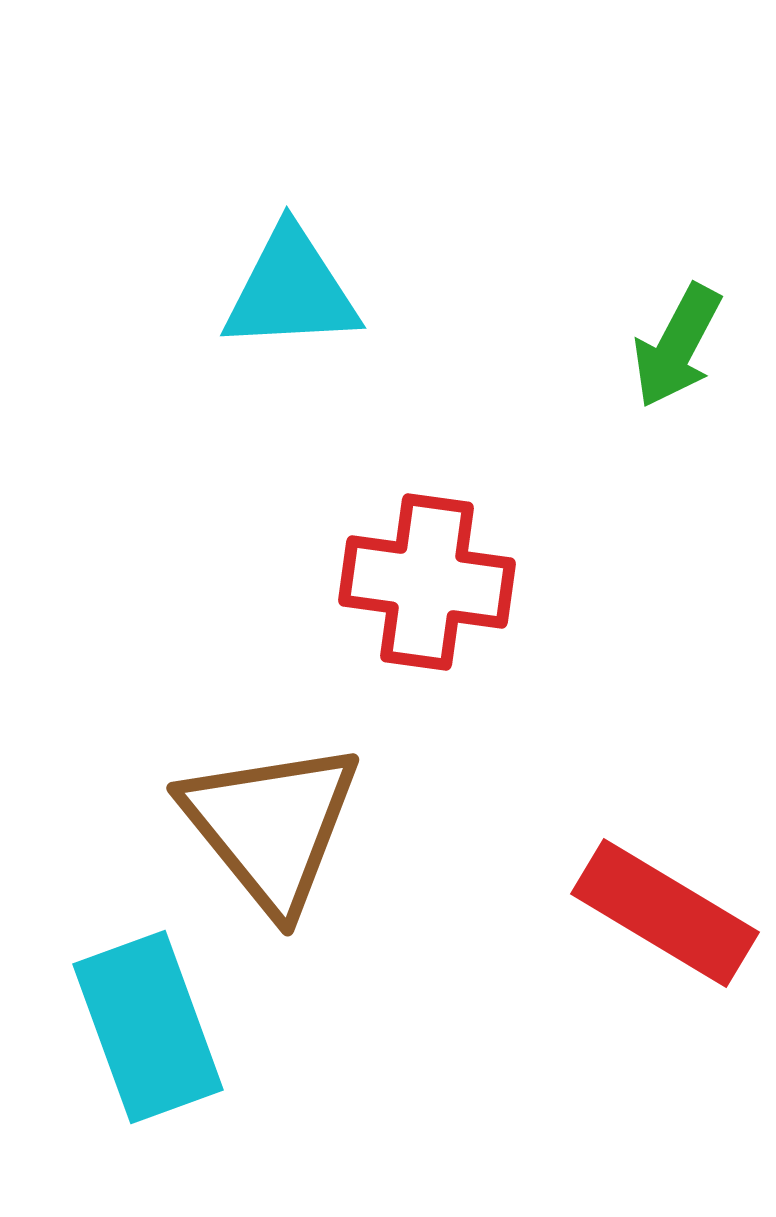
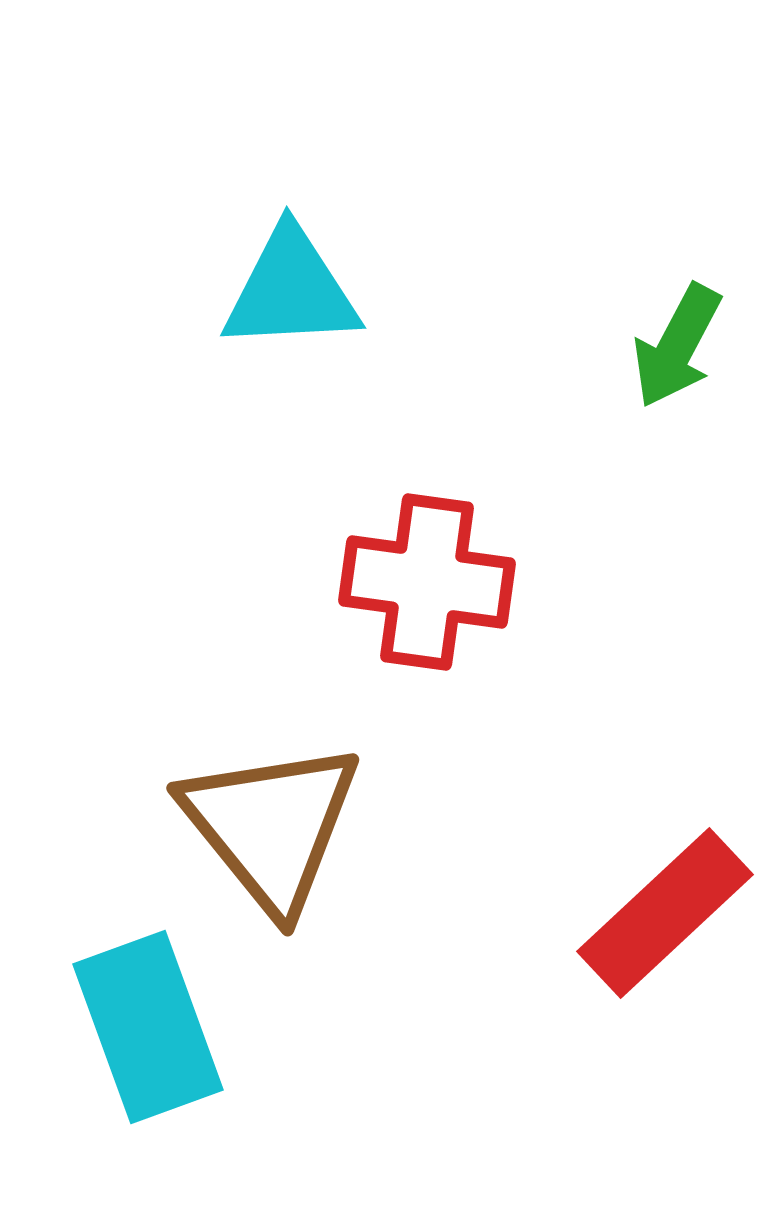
red rectangle: rotated 74 degrees counterclockwise
